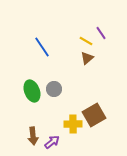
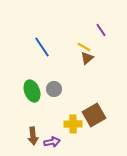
purple line: moved 3 px up
yellow line: moved 2 px left, 6 px down
purple arrow: rotated 28 degrees clockwise
